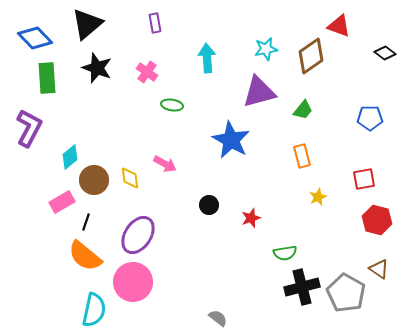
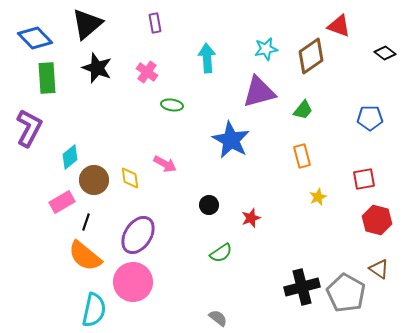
green semicircle: moved 64 px left; rotated 25 degrees counterclockwise
